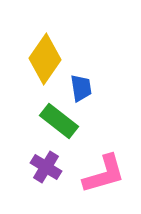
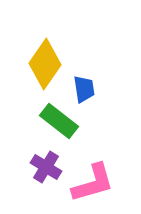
yellow diamond: moved 5 px down
blue trapezoid: moved 3 px right, 1 px down
pink L-shape: moved 11 px left, 9 px down
